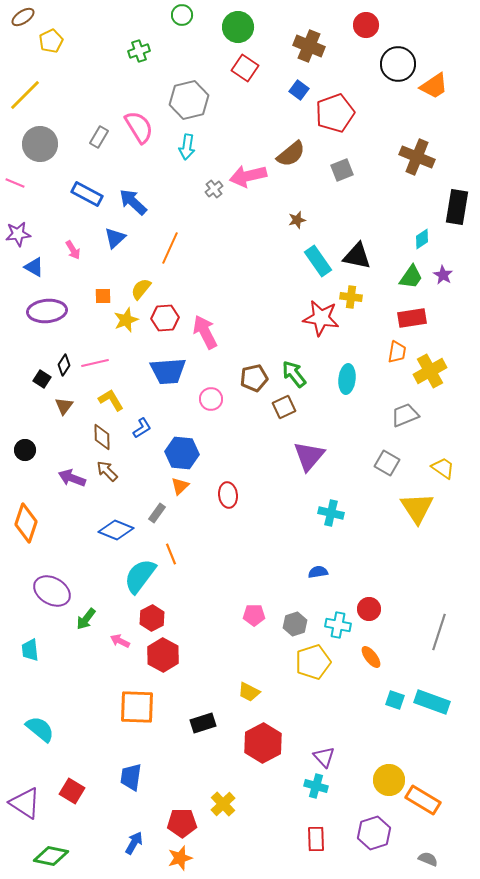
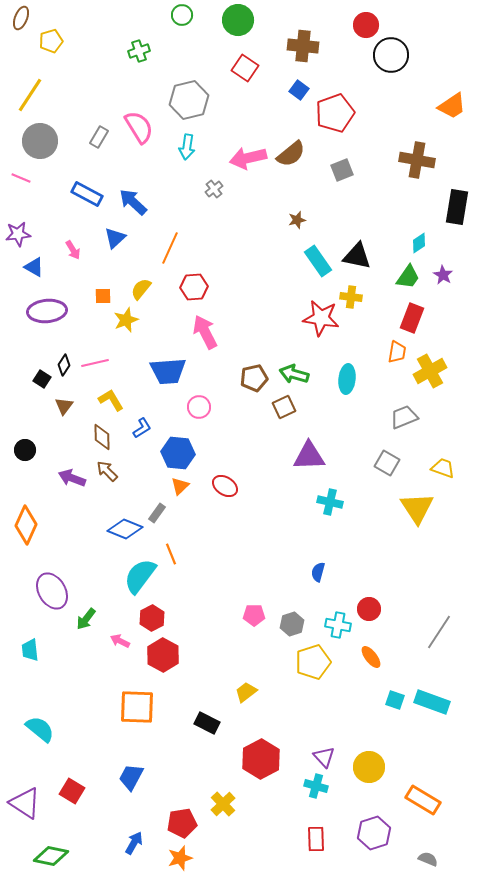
brown ellipse at (23, 17): moved 2 px left, 1 px down; rotated 35 degrees counterclockwise
green circle at (238, 27): moved 7 px up
yellow pentagon at (51, 41): rotated 10 degrees clockwise
brown cross at (309, 46): moved 6 px left; rotated 16 degrees counterclockwise
black circle at (398, 64): moved 7 px left, 9 px up
orange trapezoid at (434, 86): moved 18 px right, 20 px down
yellow line at (25, 95): moved 5 px right; rotated 12 degrees counterclockwise
gray circle at (40, 144): moved 3 px up
brown cross at (417, 157): moved 3 px down; rotated 12 degrees counterclockwise
pink arrow at (248, 176): moved 18 px up
pink line at (15, 183): moved 6 px right, 5 px up
cyan diamond at (422, 239): moved 3 px left, 4 px down
green trapezoid at (411, 277): moved 3 px left
red hexagon at (165, 318): moved 29 px right, 31 px up
red rectangle at (412, 318): rotated 60 degrees counterclockwise
green arrow at (294, 374): rotated 36 degrees counterclockwise
pink circle at (211, 399): moved 12 px left, 8 px down
gray trapezoid at (405, 415): moved 1 px left, 2 px down
blue hexagon at (182, 453): moved 4 px left
purple triangle at (309, 456): rotated 48 degrees clockwise
yellow trapezoid at (443, 468): rotated 15 degrees counterclockwise
red ellipse at (228, 495): moved 3 px left, 9 px up; rotated 50 degrees counterclockwise
cyan cross at (331, 513): moved 1 px left, 11 px up
orange diamond at (26, 523): moved 2 px down; rotated 6 degrees clockwise
blue diamond at (116, 530): moved 9 px right, 1 px up
blue semicircle at (318, 572): rotated 66 degrees counterclockwise
purple ellipse at (52, 591): rotated 30 degrees clockwise
gray hexagon at (295, 624): moved 3 px left
gray line at (439, 632): rotated 15 degrees clockwise
yellow trapezoid at (249, 692): moved 3 px left; rotated 115 degrees clockwise
black rectangle at (203, 723): moved 4 px right; rotated 45 degrees clockwise
red hexagon at (263, 743): moved 2 px left, 16 px down
blue trapezoid at (131, 777): rotated 20 degrees clockwise
yellow circle at (389, 780): moved 20 px left, 13 px up
red pentagon at (182, 823): rotated 8 degrees counterclockwise
